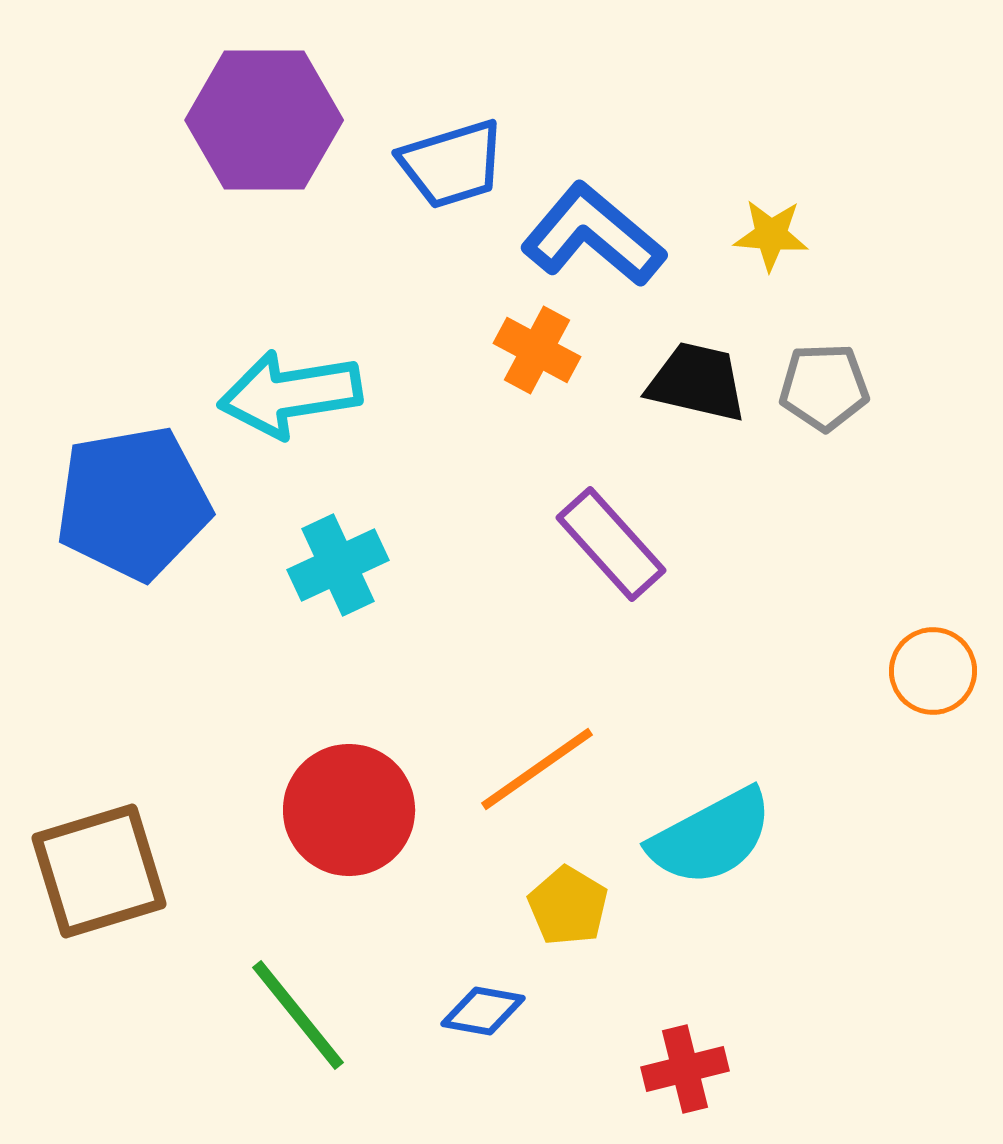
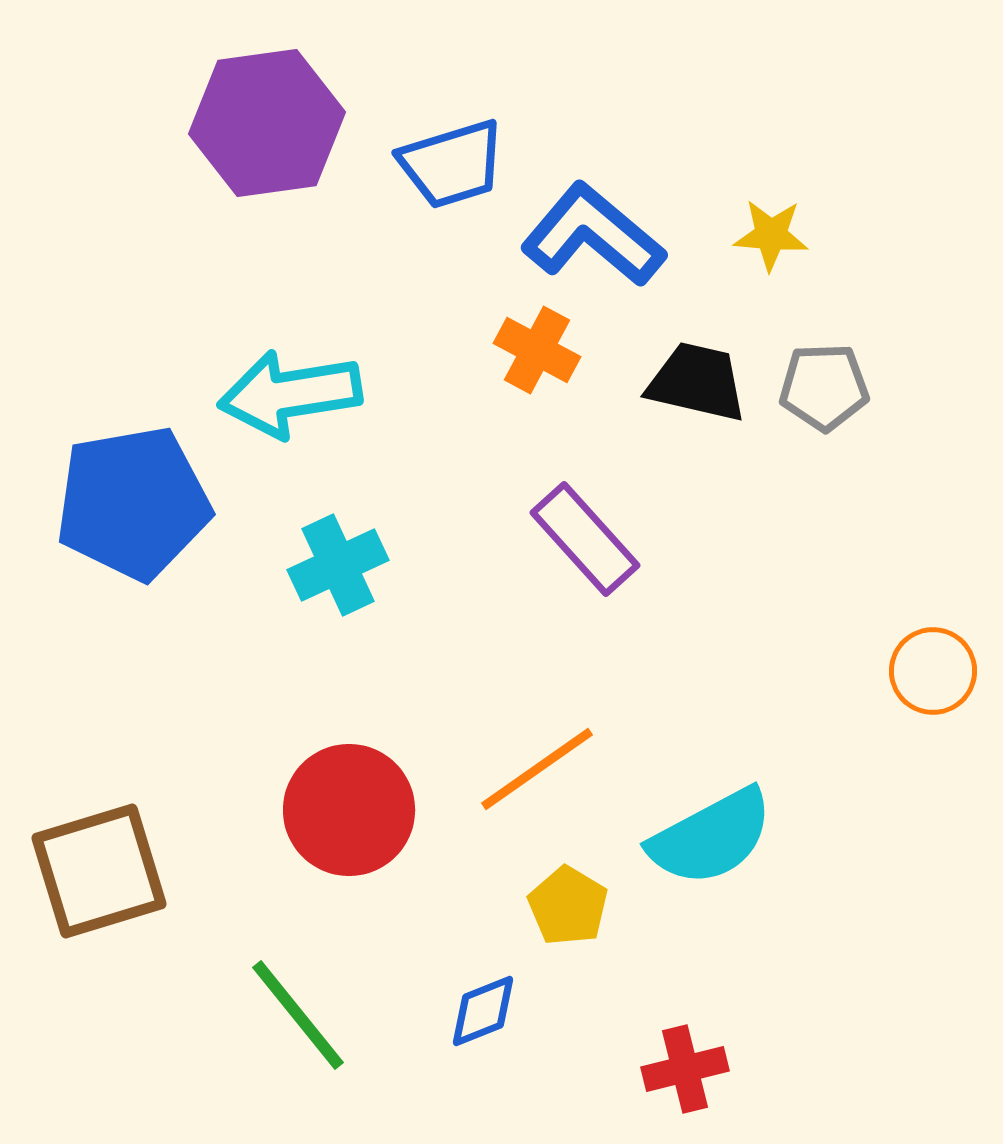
purple hexagon: moved 3 px right, 3 px down; rotated 8 degrees counterclockwise
purple rectangle: moved 26 px left, 5 px up
blue diamond: rotated 32 degrees counterclockwise
